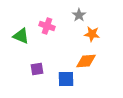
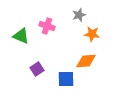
gray star: rotated 16 degrees clockwise
purple square: rotated 24 degrees counterclockwise
